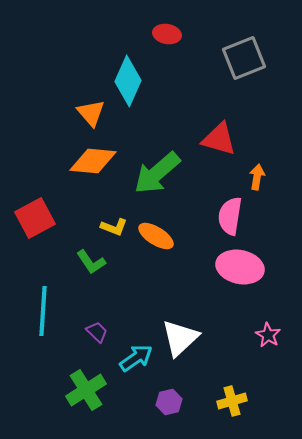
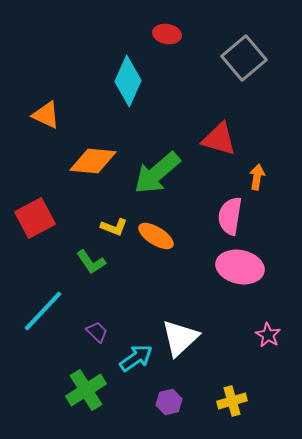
gray square: rotated 18 degrees counterclockwise
orange triangle: moved 45 px left, 2 px down; rotated 24 degrees counterclockwise
cyan line: rotated 39 degrees clockwise
